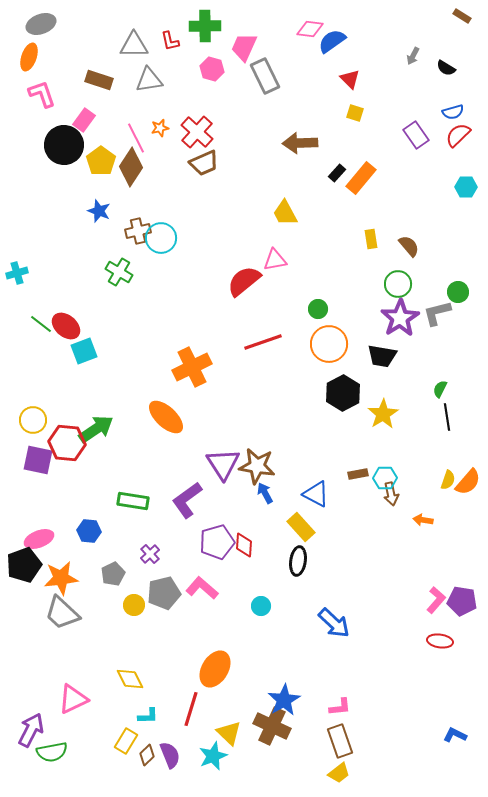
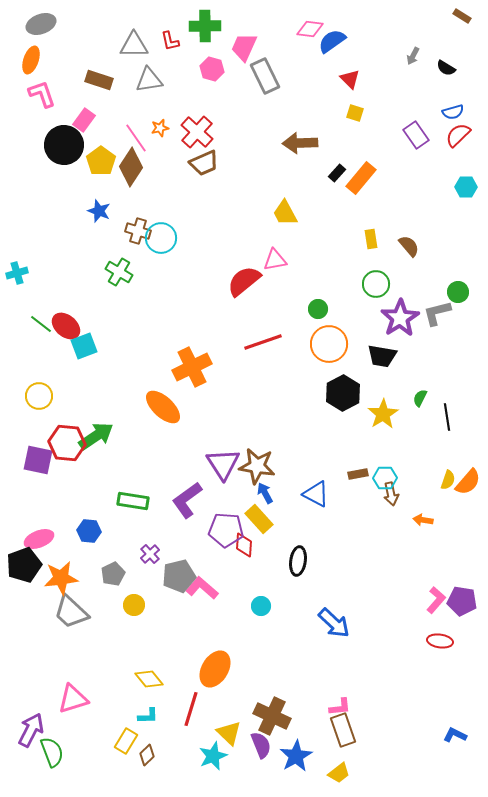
orange ellipse at (29, 57): moved 2 px right, 3 px down
pink line at (136, 138): rotated 8 degrees counterclockwise
brown cross at (138, 231): rotated 30 degrees clockwise
green circle at (398, 284): moved 22 px left
cyan square at (84, 351): moved 5 px up
green semicircle at (440, 389): moved 20 px left, 9 px down
orange ellipse at (166, 417): moved 3 px left, 10 px up
yellow circle at (33, 420): moved 6 px right, 24 px up
green arrow at (96, 429): moved 7 px down
yellow rectangle at (301, 527): moved 42 px left, 8 px up
purple pentagon at (217, 542): moved 9 px right, 12 px up; rotated 20 degrees clockwise
gray pentagon at (164, 593): moved 15 px right, 17 px up
gray trapezoid at (62, 613): moved 9 px right, 1 px up
yellow diamond at (130, 679): moved 19 px right; rotated 12 degrees counterclockwise
pink triangle at (73, 699): rotated 8 degrees clockwise
blue star at (284, 700): moved 12 px right, 56 px down
brown cross at (272, 726): moved 10 px up
brown rectangle at (340, 741): moved 3 px right, 11 px up
green semicircle at (52, 752): rotated 100 degrees counterclockwise
purple semicircle at (170, 755): moved 91 px right, 10 px up
